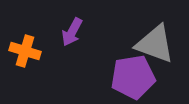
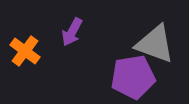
orange cross: rotated 20 degrees clockwise
